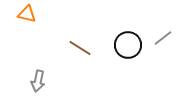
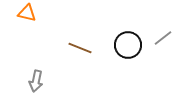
orange triangle: moved 1 px up
brown line: rotated 10 degrees counterclockwise
gray arrow: moved 2 px left
